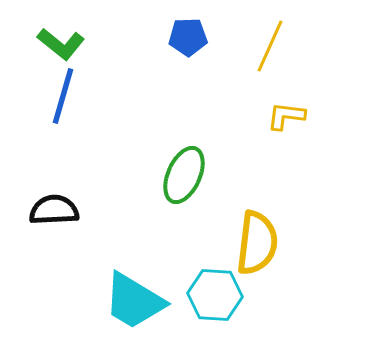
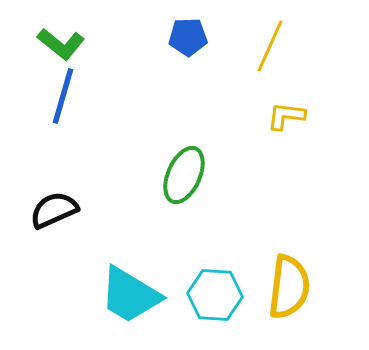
black semicircle: rotated 21 degrees counterclockwise
yellow semicircle: moved 32 px right, 44 px down
cyan trapezoid: moved 4 px left, 6 px up
